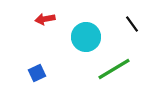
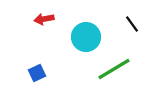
red arrow: moved 1 px left
